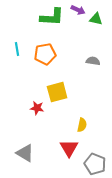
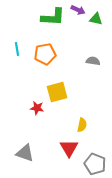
green L-shape: moved 1 px right
gray triangle: rotated 12 degrees counterclockwise
